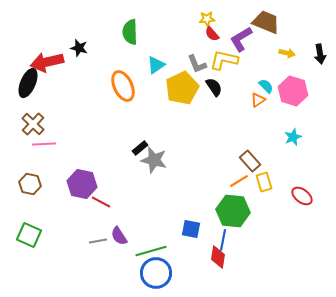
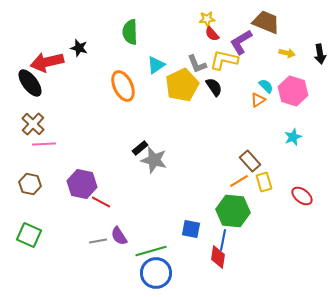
purple L-shape: moved 3 px down
black ellipse: moved 2 px right; rotated 60 degrees counterclockwise
yellow pentagon: moved 3 px up
